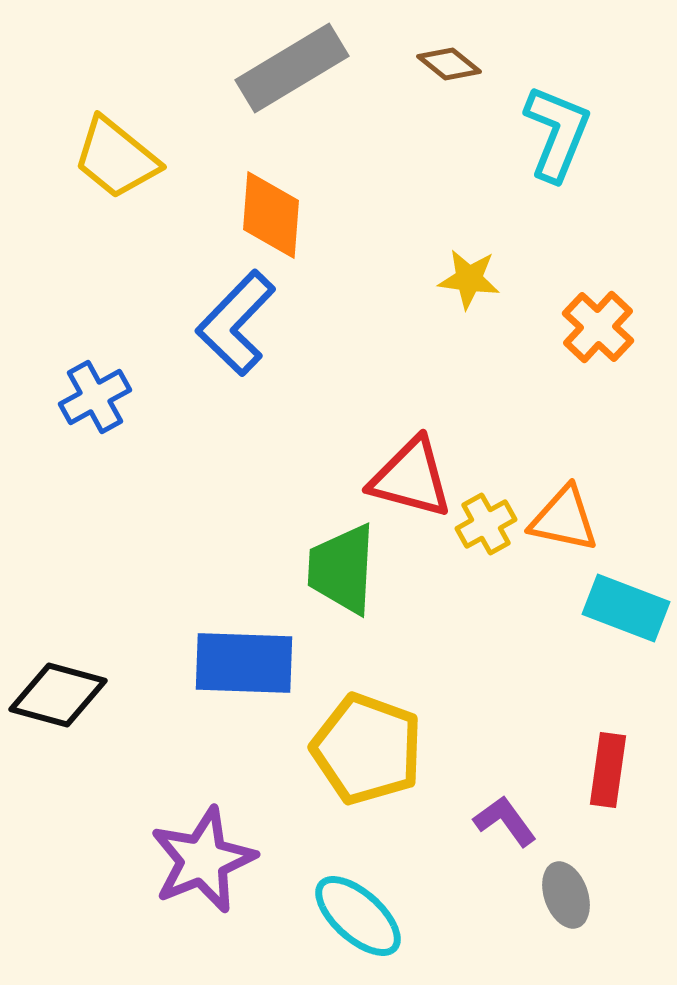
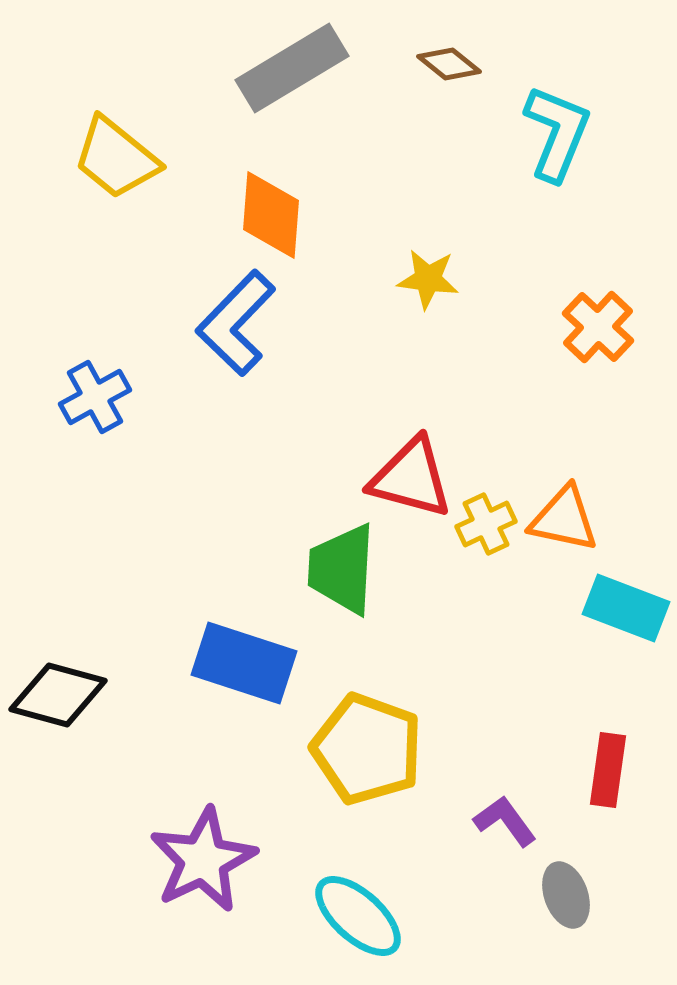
yellow star: moved 41 px left
yellow cross: rotated 4 degrees clockwise
blue rectangle: rotated 16 degrees clockwise
purple star: rotated 4 degrees counterclockwise
